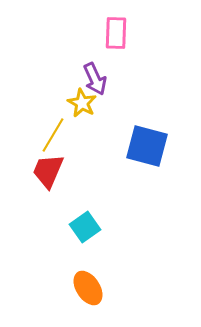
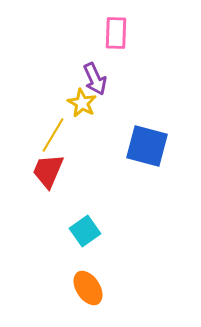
cyan square: moved 4 px down
